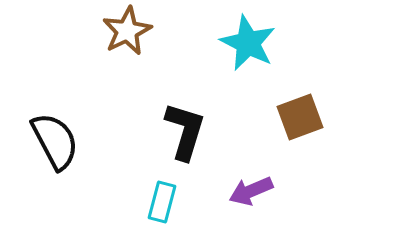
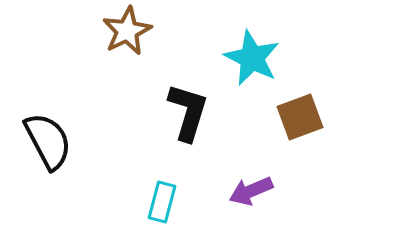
cyan star: moved 4 px right, 15 px down
black L-shape: moved 3 px right, 19 px up
black semicircle: moved 7 px left
